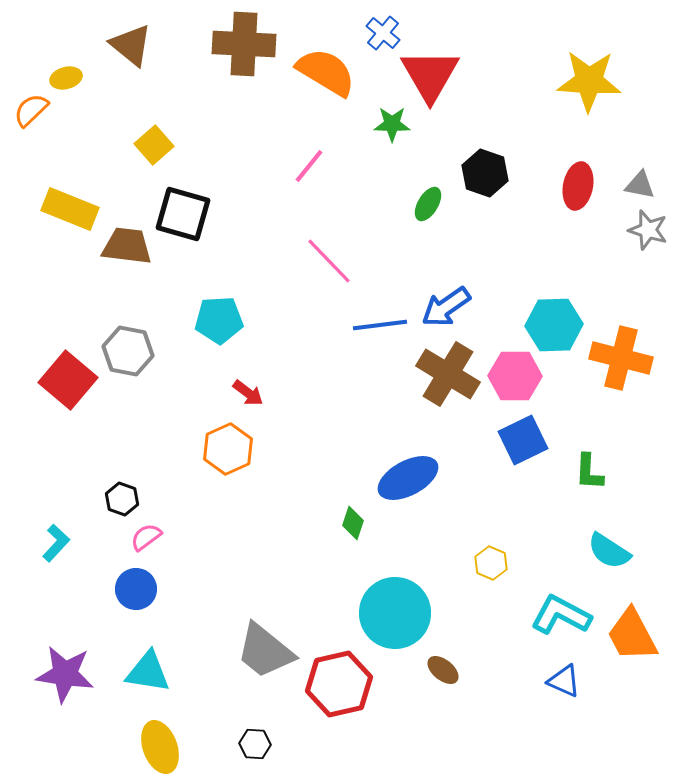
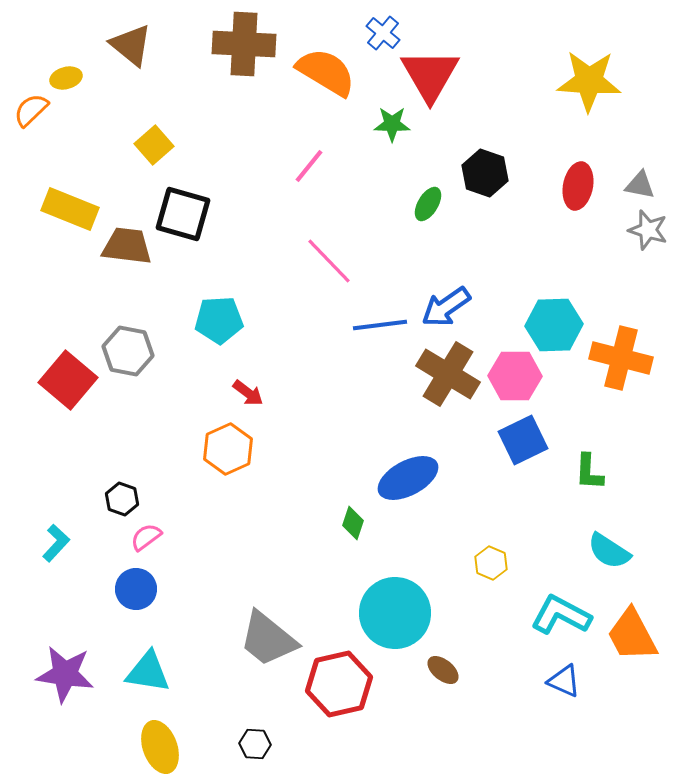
gray trapezoid at (265, 651): moved 3 px right, 12 px up
